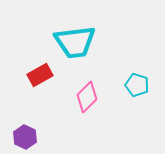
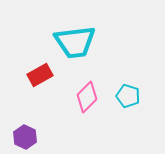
cyan pentagon: moved 9 px left, 11 px down
